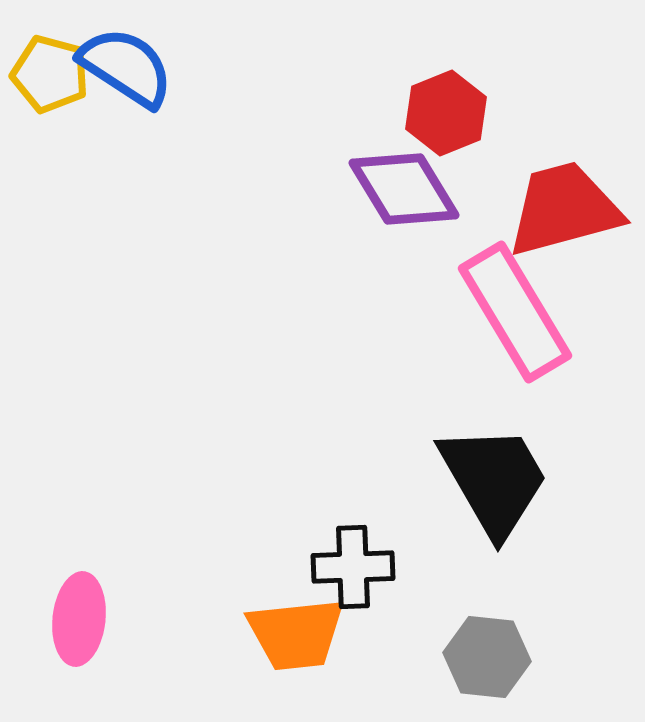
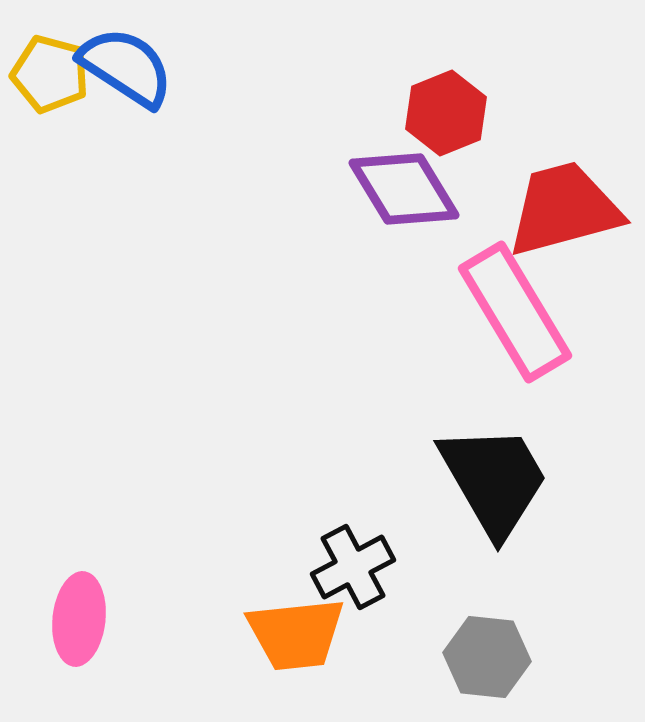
black cross: rotated 26 degrees counterclockwise
